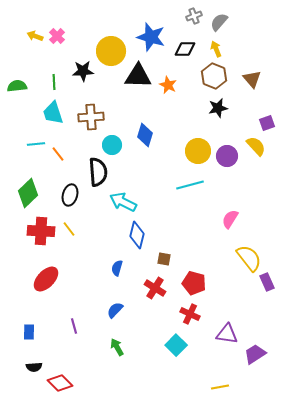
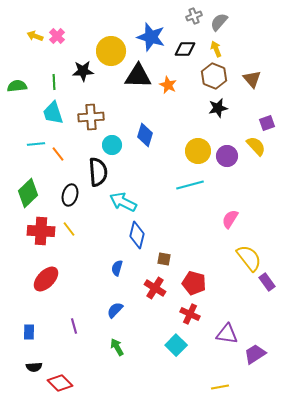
purple rectangle at (267, 282): rotated 12 degrees counterclockwise
